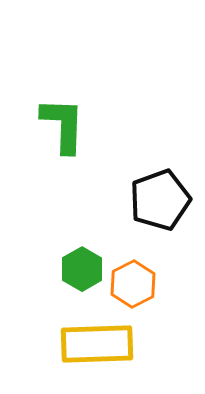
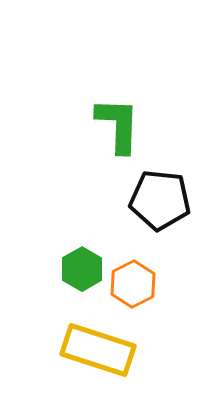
green L-shape: moved 55 px right
black pentagon: rotated 26 degrees clockwise
yellow rectangle: moved 1 px right, 6 px down; rotated 20 degrees clockwise
